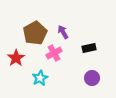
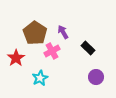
brown pentagon: rotated 10 degrees counterclockwise
black rectangle: moved 1 px left; rotated 56 degrees clockwise
pink cross: moved 2 px left, 2 px up
purple circle: moved 4 px right, 1 px up
